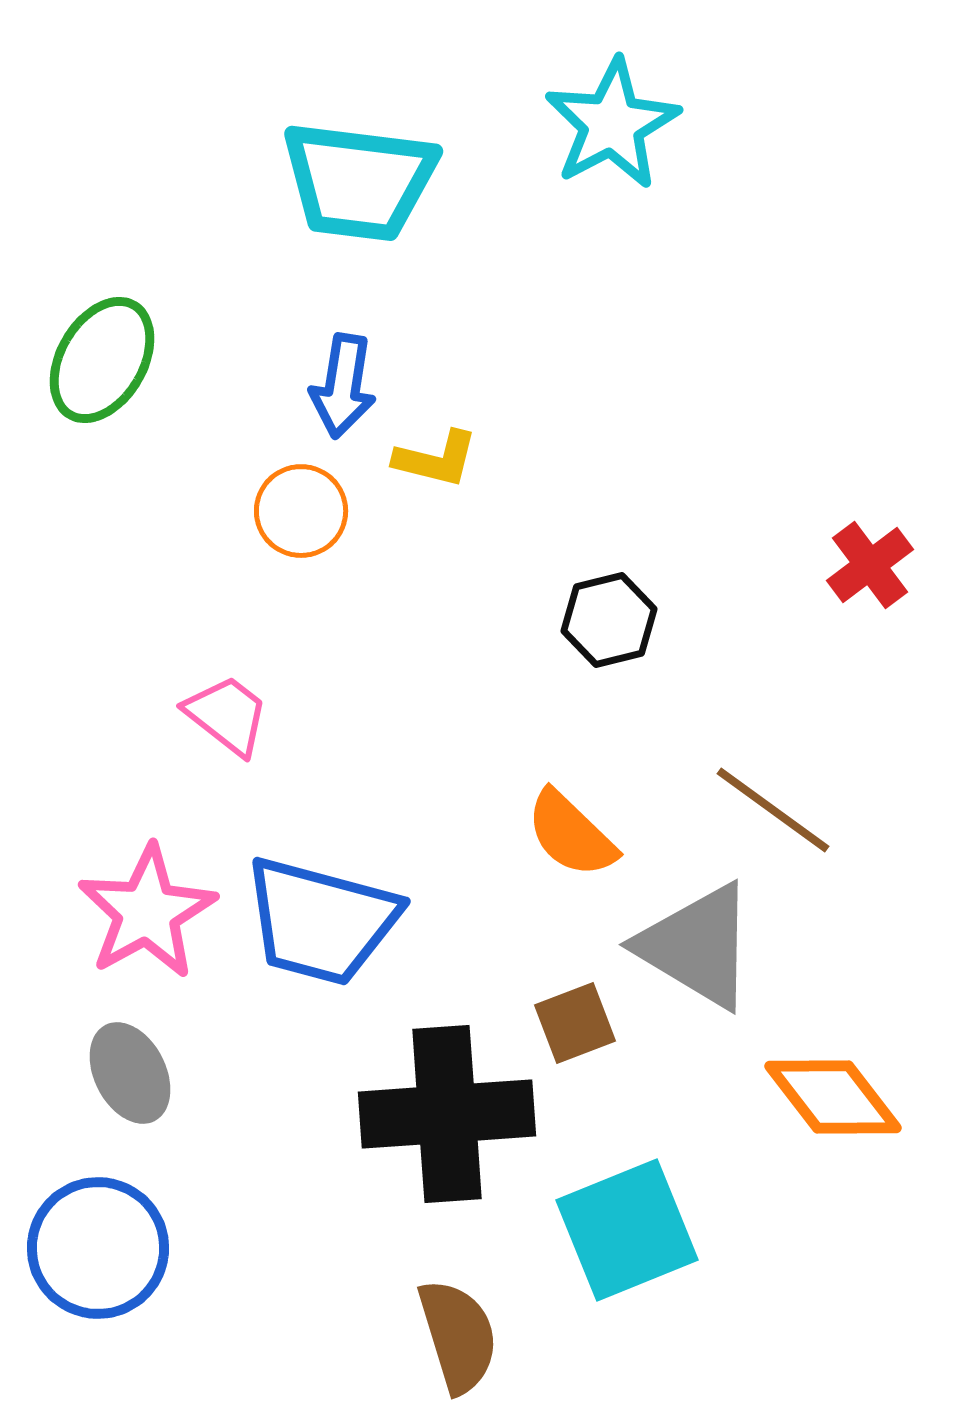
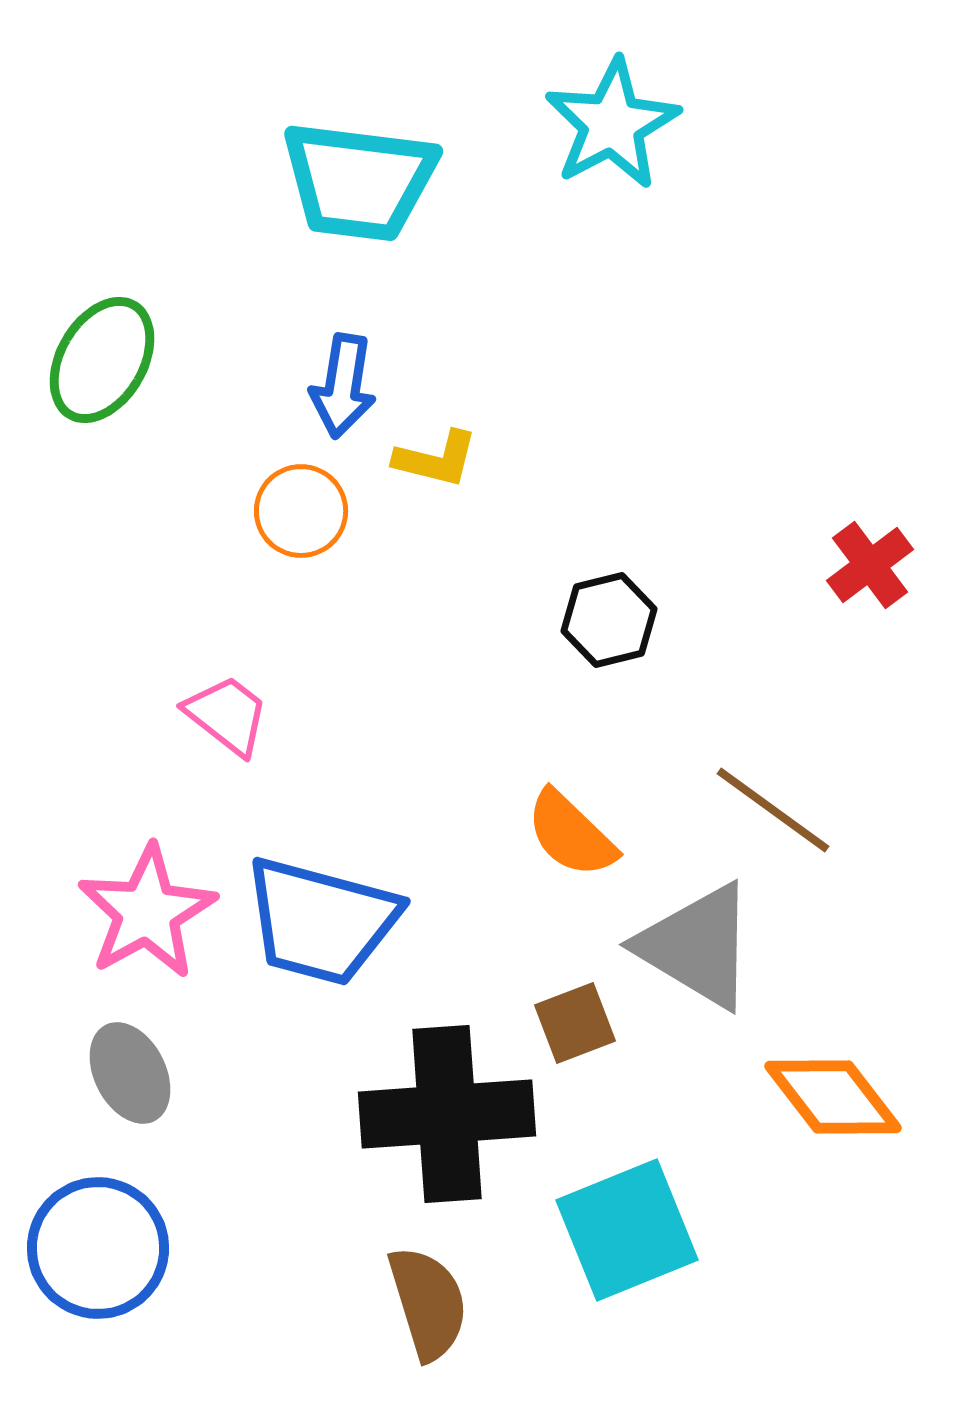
brown semicircle: moved 30 px left, 33 px up
